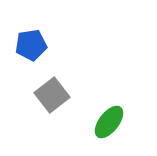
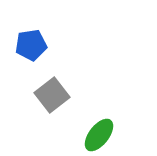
green ellipse: moved 10 px left, 13 px down
